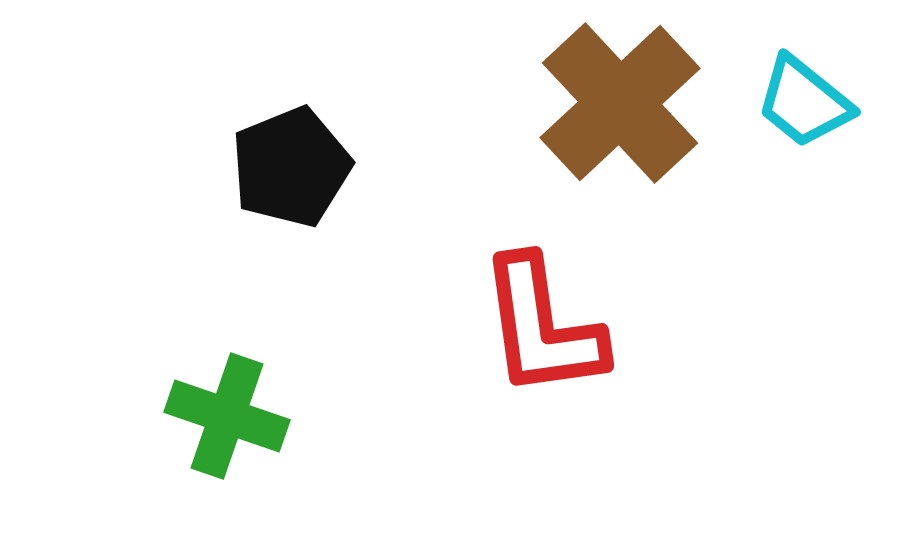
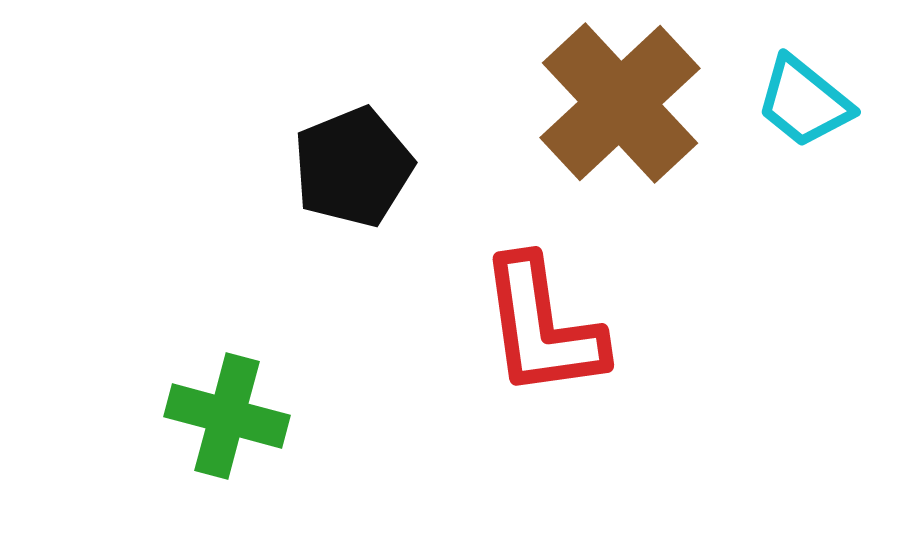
black pentagon: moved 62 px right
green cross: rotated 4 degrees counterclockwise
